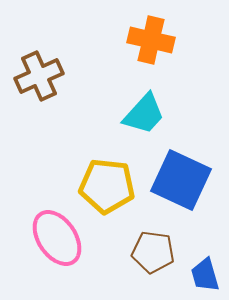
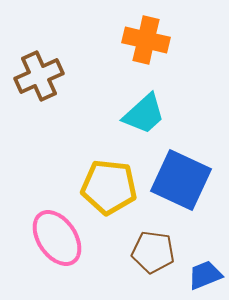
orange cross: moved 5 px left
cyan trapezoid: rotated 6 degrees clockwise
yellow pentagon: moved 2 px right, 1 px down
blue trapezoid: rotated 84 degrees clockwise
